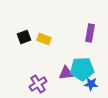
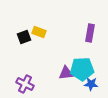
yellow rectangle: moved 5 px left, 7 px up
purple cross: moved 13 px left; rotated 30 degrees counterclockwise
